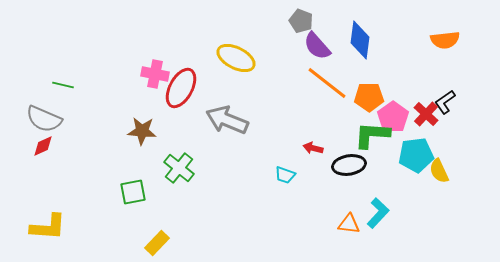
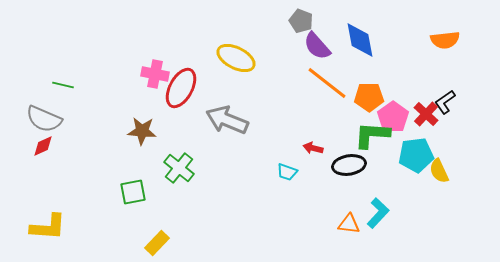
blue diamond: rotated 18 degrees counterclockwise
cyan trapezoid: moved 2 px right, 3 px up
